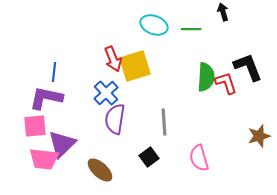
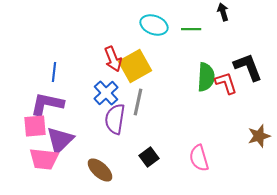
yellow square: rotated 12 degrees counterclockwise
purple L-shape: moved 1 px right, 6 px down
gray line: moved 26 px left, 20 px up; rotated 16 degrees clockwise
purple triangle: moved 2 px left, 4 px up
